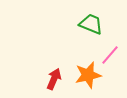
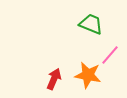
orange star: rotated 24 degrees clockwise
